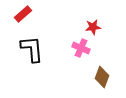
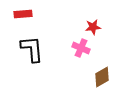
red rectangle: rotated 36 degrees clockwise
brown diamond: rotated 40 degrees clockwise
